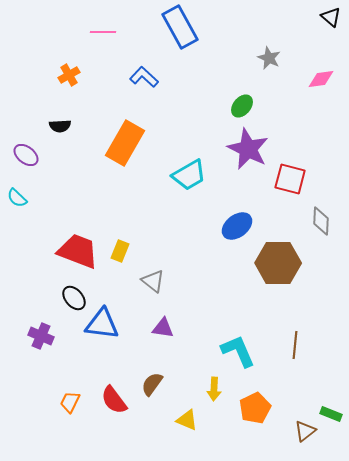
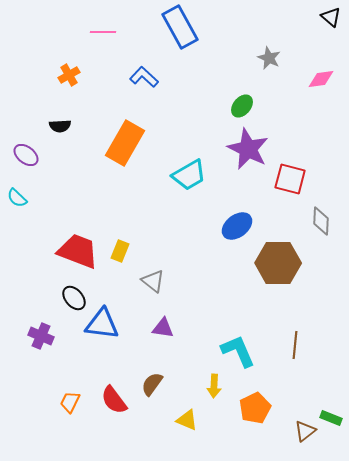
yellow arrow: moved 3 px up
green rectangle: moved 4 px down
